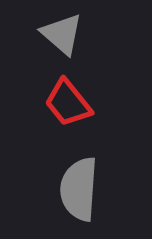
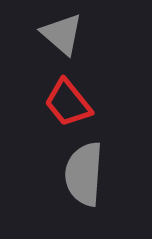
gray semicircle: moved 5 px right, 15 px up
